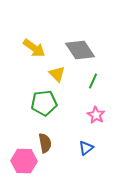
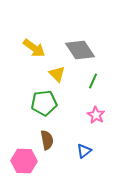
brown semicircle: moved 2 px right, 3 px up
blue triangle: moved 2 px left, 3 px down
